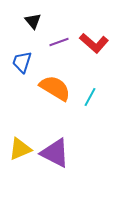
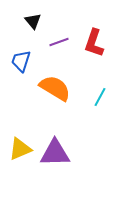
red L-shape: rotated 68 degrees clockwise
blue trapezoid: moved 1 px left, 1 px up
cyan line: moved 10 px right
purple triangle: rotated 28 degrees counterclockwise
